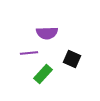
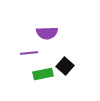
black square: moved 7 px left, 7 px down; rotated 18 degrees clockwise
green rectangle: rotated 36 degrees clockwise
